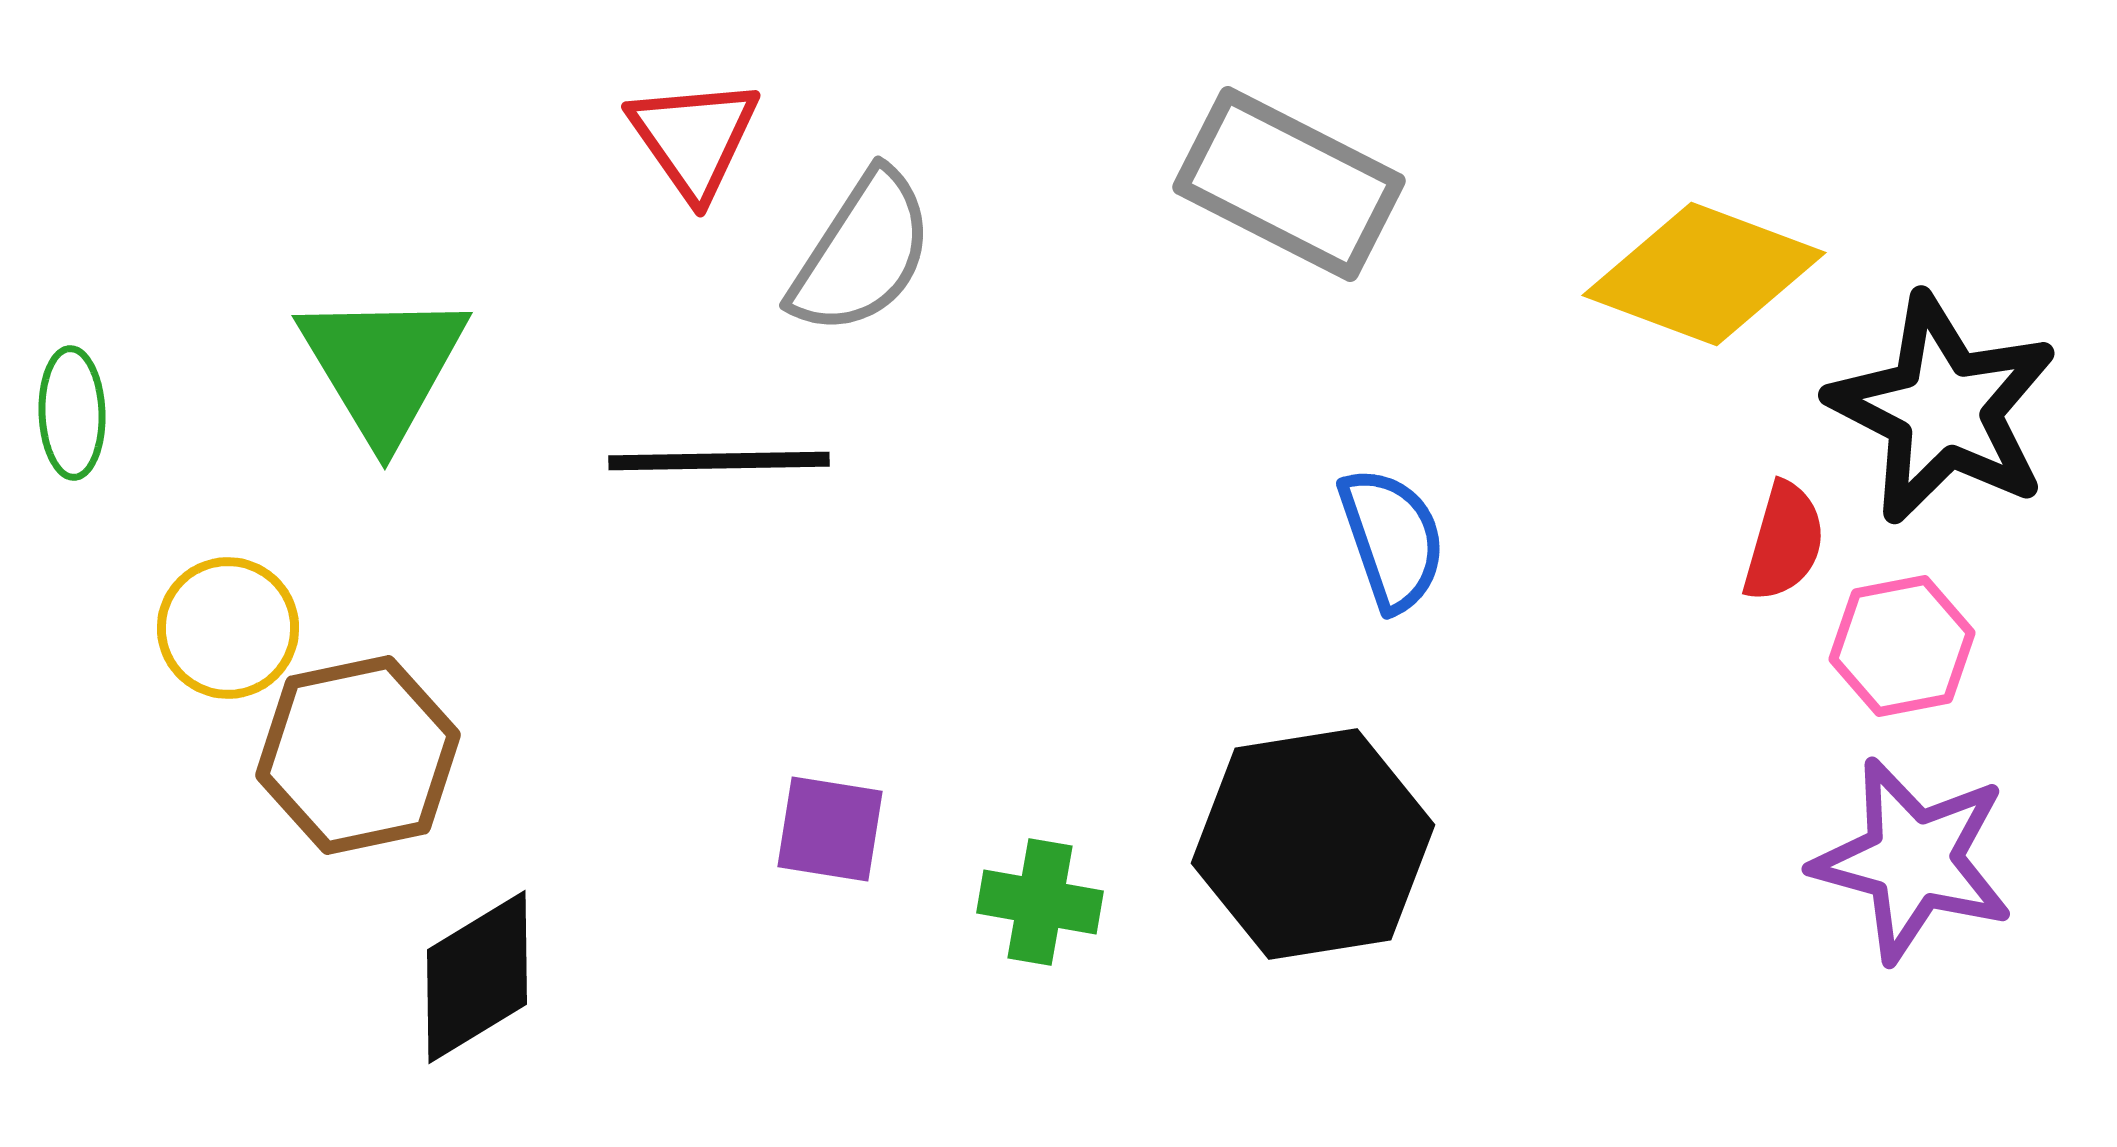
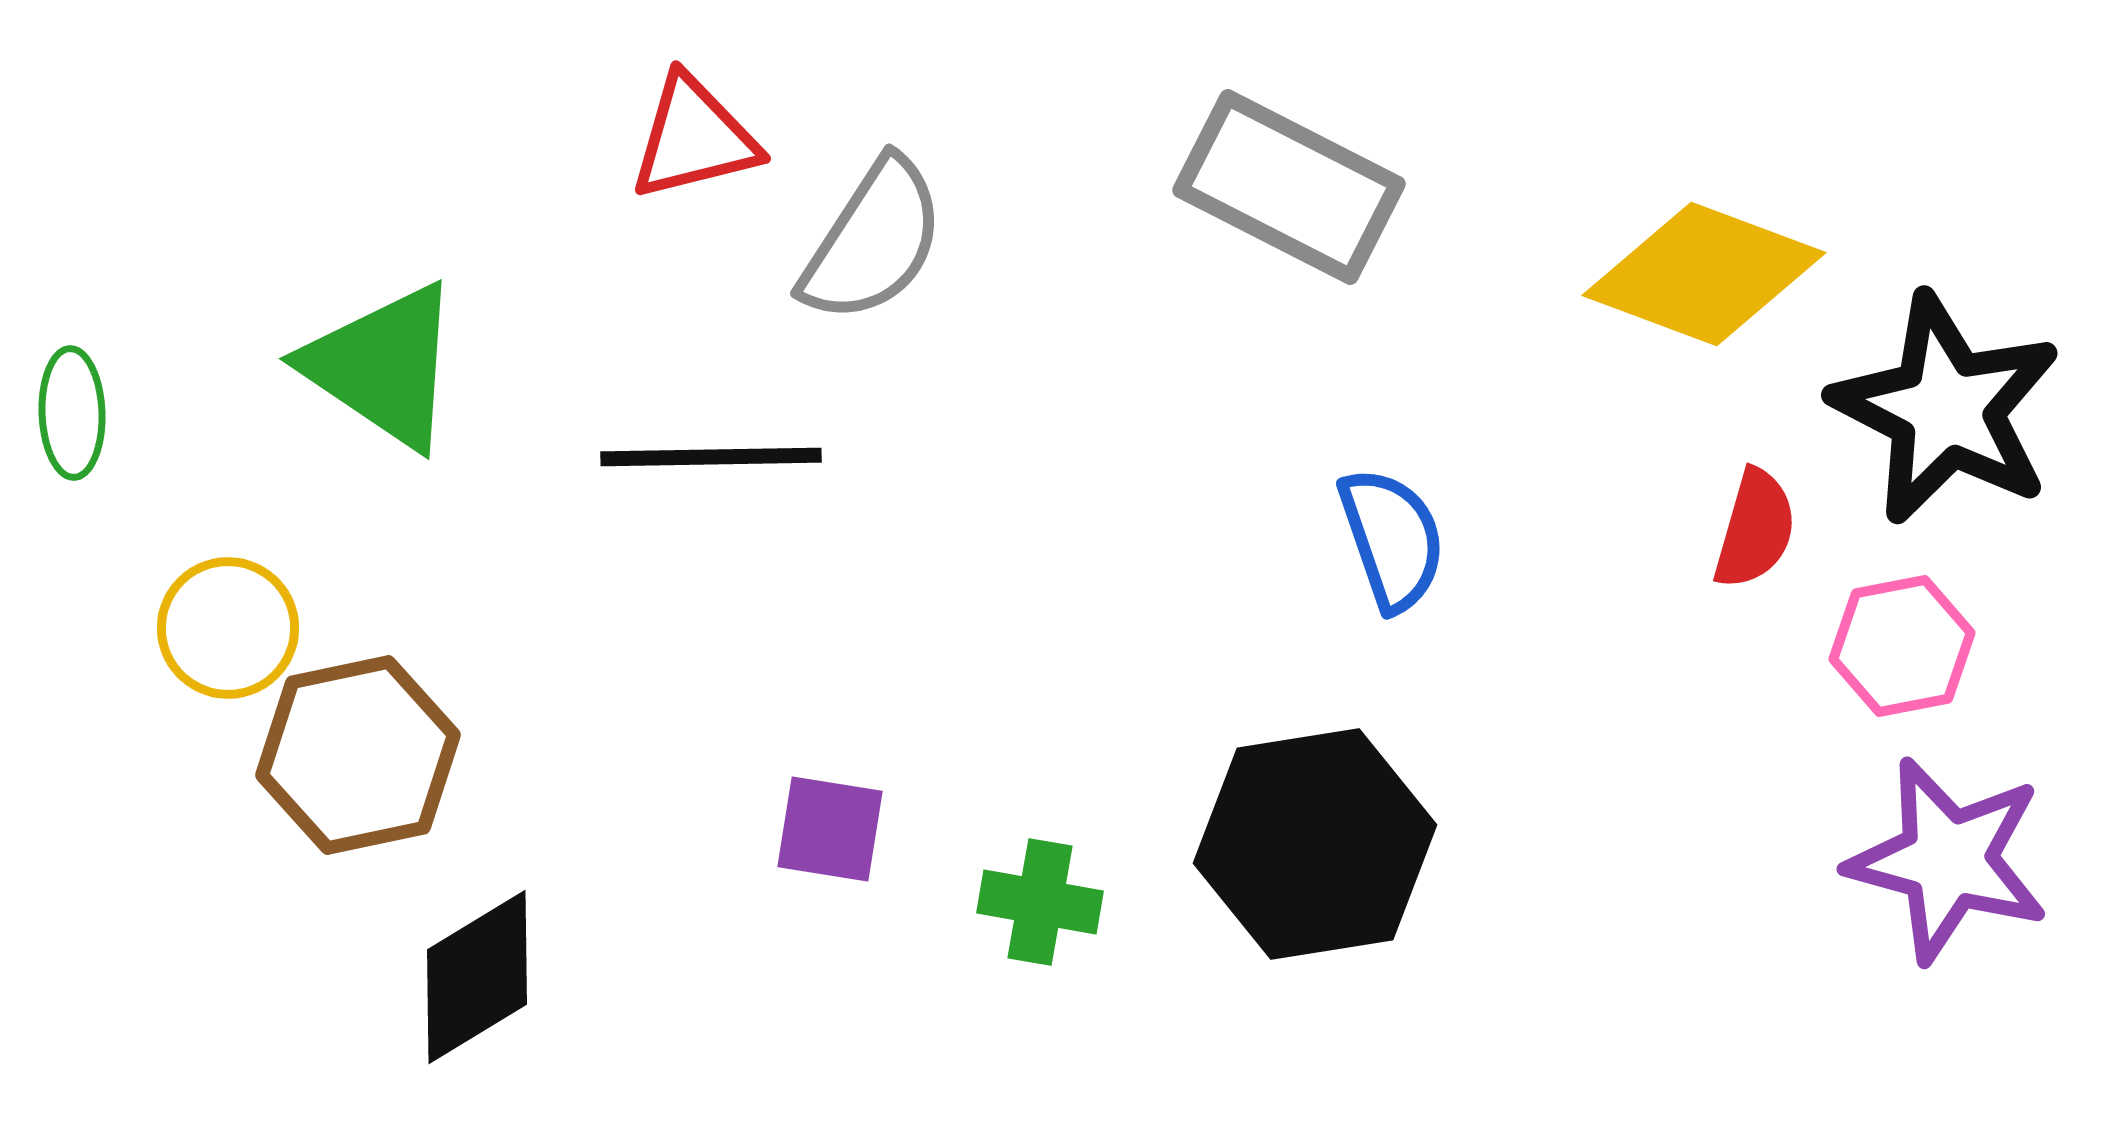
red triangle: rotated 51 degrees clockwise
gray rectangle: moved 3 px down
gray semicircle: moved 11 px right, 12 px up
green triangle: rotated 25 degrees counterclockwise
black star: moved 3 px right
black line: moved 8 px left, 4 px up
red semicircle: moved 29 px left, 13 px up
black hexagon: moved 2 px right
purple star: moved 35 px right
